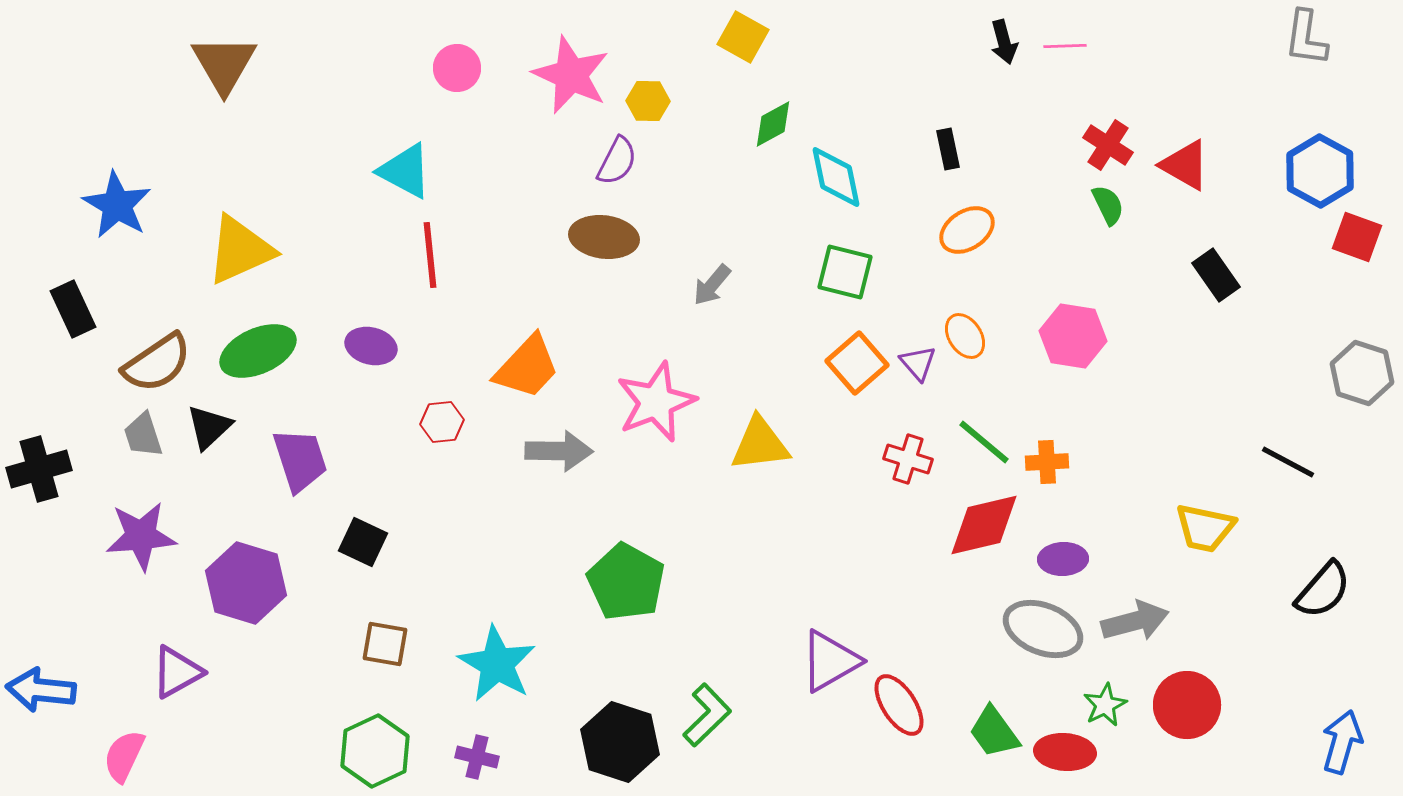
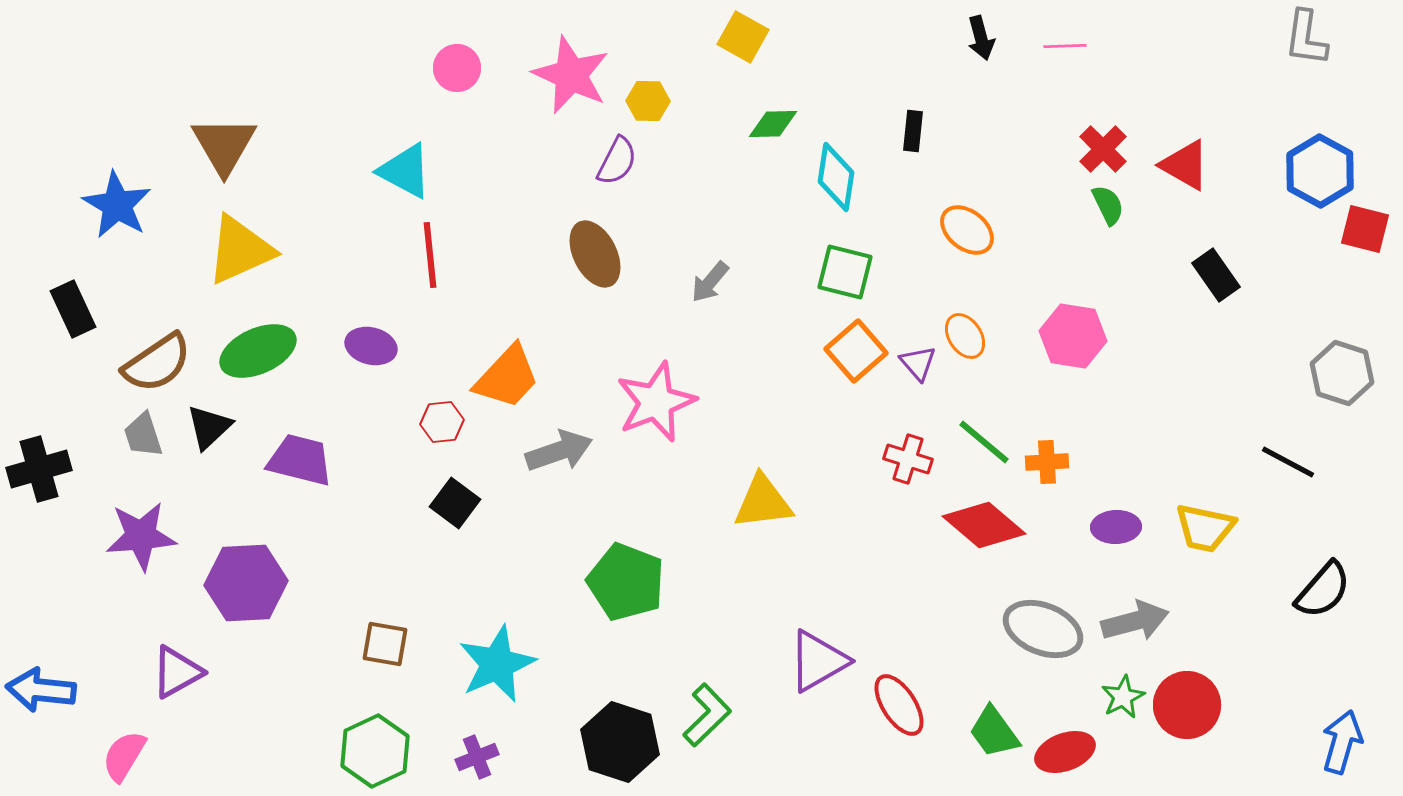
black arrow at (1004, 42): moved 23 px left, 4 px up
brown triangle at (224, 64): moved 81 px down
green diamond at (773, 124): rotated 27 degrees clockwise
red cross at (1108, 145): moved 5 px left, 4 px down; rotated 12 degrees clockwise
black rectangle at (948, 149): moved 35 px left, 18 px up; rotated 18 degrees clockwise
cyan diamond at (836, 177): rotated 20 degrees clockwise
orange ellipse at (967, 230): rotated 72 degrees clockwise
brown ellipse at (604, 237): moved 9 px left, 17 px down; rotated 56 degrees clockwise
red square at (1357, 237): moved 8 px right, 8 px up; rotated 6 degrees counterclockwise
gray arrow at (712, 285): moved 2 px left, 3 px up
orange square at (857, 363): moved 1 px left, 12 px up
orange trapezoid at (527, 367): moved 20 px left, 10 px down
gray hexagon at (1362, 373): moved 20 px left
yellow triangle at (760, 444): moved 3 px right, 58 px down
gray arrow at (559, 451): rotated 20 degrees counterclockwise
purple trapezoid at (300, 460): rotated 58 degrees counterclockwise
red diamond at (984, 525): rotated 54 degrees clockwise
black square at (363, 542): moved 92 px right, 39 px up; rotated 12 degrees clockwise
purple ellipse at (1063, 559): moved 53 px right, 32 px up
green pentagon at (626, 582): rotated 8 degrees counterclockwise
purple hexagon at (246, 583): rotated 20 degrees counterclockwise
purple triangle at (830, 661): moved 12 px left
cyan star at (497, 664): rotated 18 degrees clockwise
green star at (1105, 705): moved 18 px right, 8 px up
red ellipse at (1065, 752): rotated 24 degrees counterclockwise
pink semicircle at (124, 756): rotated 6 degrees clockwise
purple cross at (477, 757): rotated 36 degrees counterclockwise
